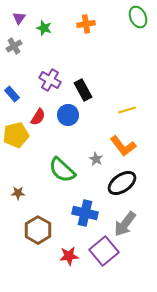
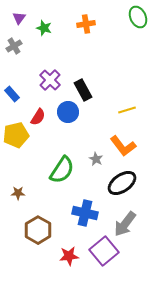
purple cross: rotated 15 degrees clockwise
blue circle: moved 3 px up
green semicircle: rotated 100 degrees counterclockwise
